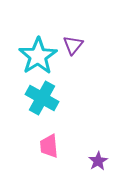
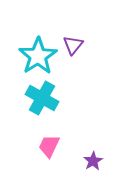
pink trapezoid: rotated 30 degrees clockwise
purple star: moved 5 px left
